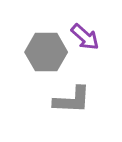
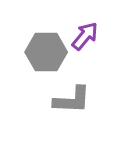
purple arrow: moved 1 px up; rotated 92 degrees counterclockwise
